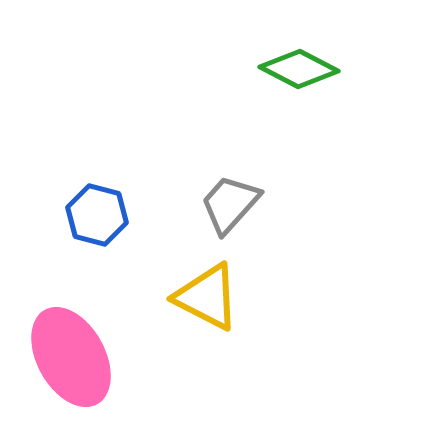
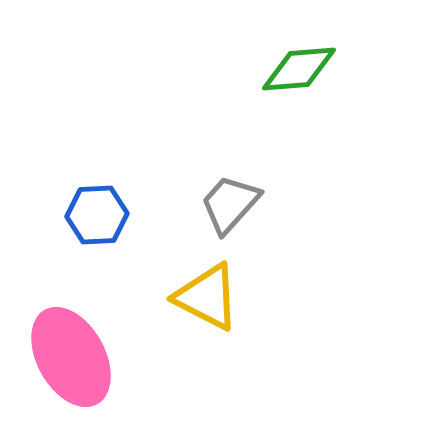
green diamond: rotated 32 degrees counterclockwise
blue hexagon: rotated 18 degrees counterclockwise
